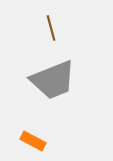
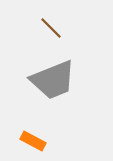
brown line: rotated 30 degrees counterclockwise
